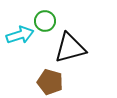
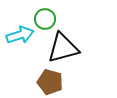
green circle: moved 2 px up
black triangle: moved 7 px left
